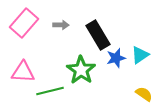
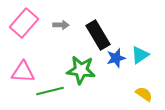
green star: rotated 28 degrees counterclockwise
